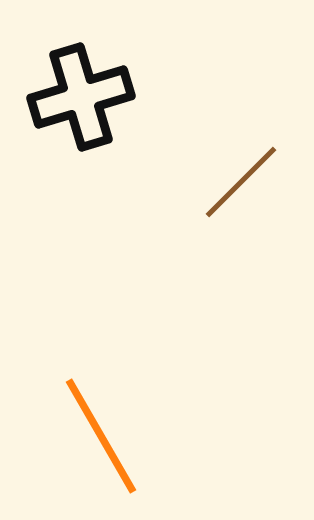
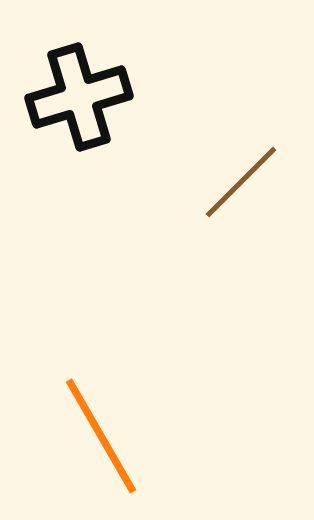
black cross: moved 2 px left
